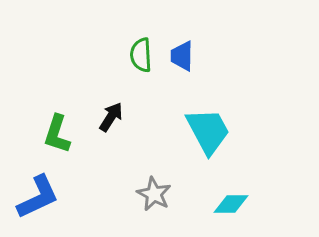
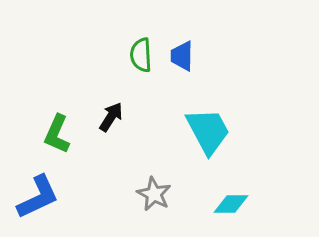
green L-shape: rotated 6 degrees clockwise
